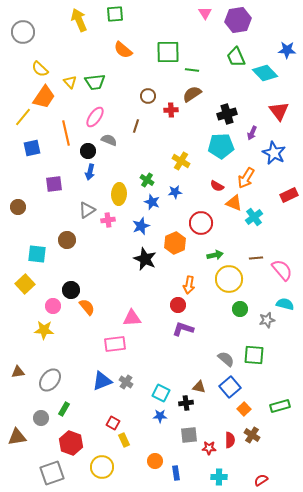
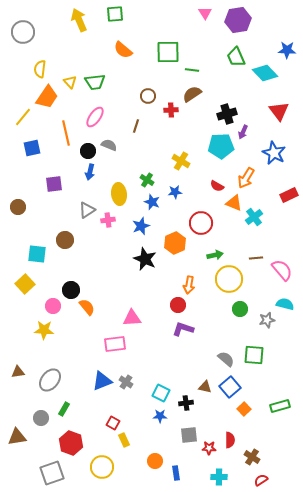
yellow semicircle at (40, 69): rotated 54 degrees clockwise
orange trapezoid at (44, 97): moved 3 px right
purple arrow at (252, 133): moved 9 px left, 1 px up
gray semicircle at (109, 140): moved 5 px down
yellow ellipse at (119, 194): rotated 10 degrees counterclockwise
brown circle at (67, 240): moved 2 px left
brown triangle at (199, 387): moved 6 px right
brown cross at (252, 435): moved 22 px down
